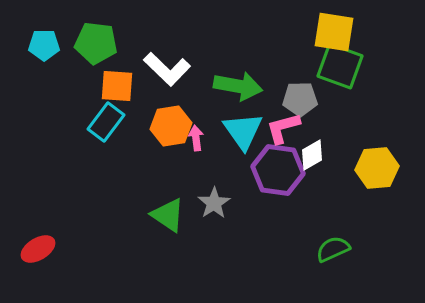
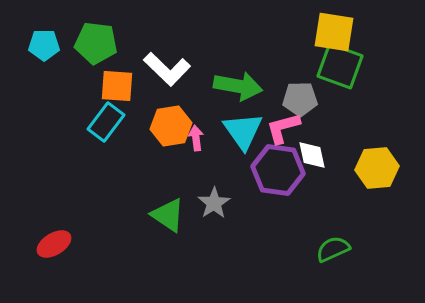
white diamond: rotated 72 degrees counterclockwise
red ellipse: moved 16 px right, 5 px up
